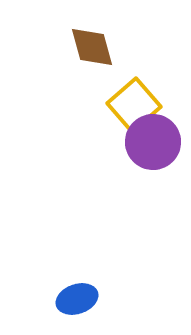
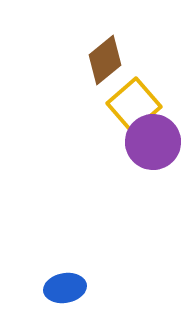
brown diamond: moved 13 px right, 13 px down; rotated 66 degrees clockwise
blue ellipse: moved 12 px left, 11 px up; rotated 9 degrees clockwise
